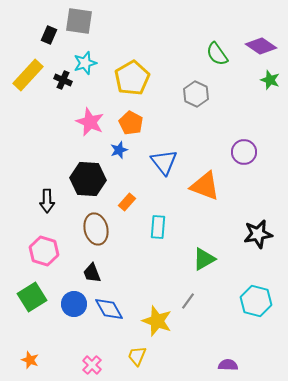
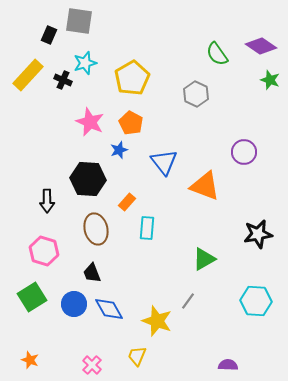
cyan rectangle: moved 11 px left, 1 px down
cyan hexagon: rotated 12 degrees counterclockwise
